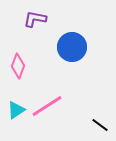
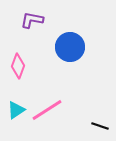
purple L-shape: moved 3 px left, 1 px down
blue circle: moved 2 px left
pink line: moved 4 px down
black line: moved 1 px down; rotated 18 degrees counterclockwise
